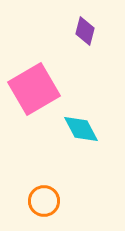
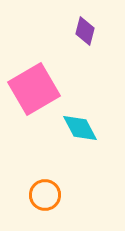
cyan diamond: moved 1 px left, 1 px up
orange circle: moved 1 px right, 6 px up
